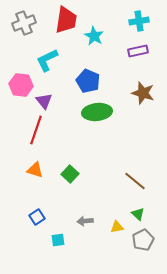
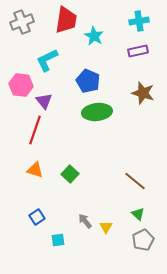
gray cross: moved 2 px left, 1 px up
red line: moved 1 px left
gray arrow: rotated 56 degrees clockwise
yellow triangle: moved 11 px left; rotated 48 degrees counterclockwise
